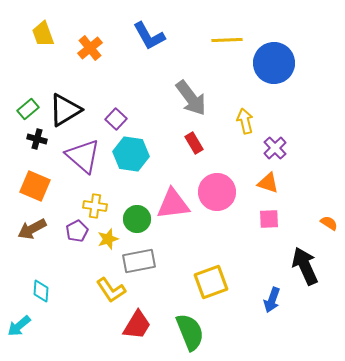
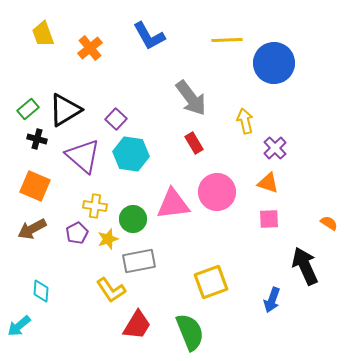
green circle: moved 4 px left
purple pentagon: moved 2 px down
